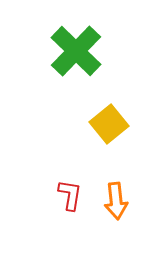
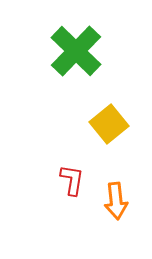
red L-shape: moved 2 px right, 15 px up
